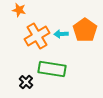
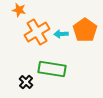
orange cross: moved 4 px up
